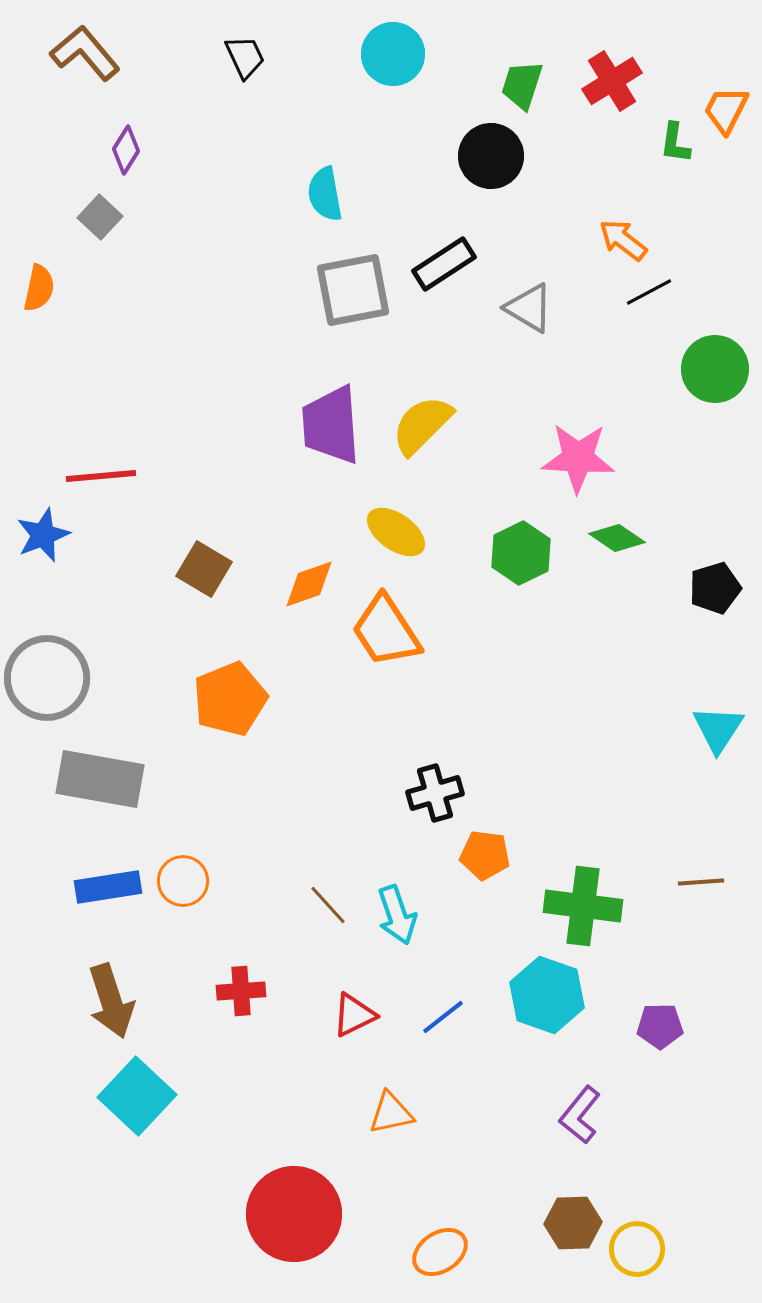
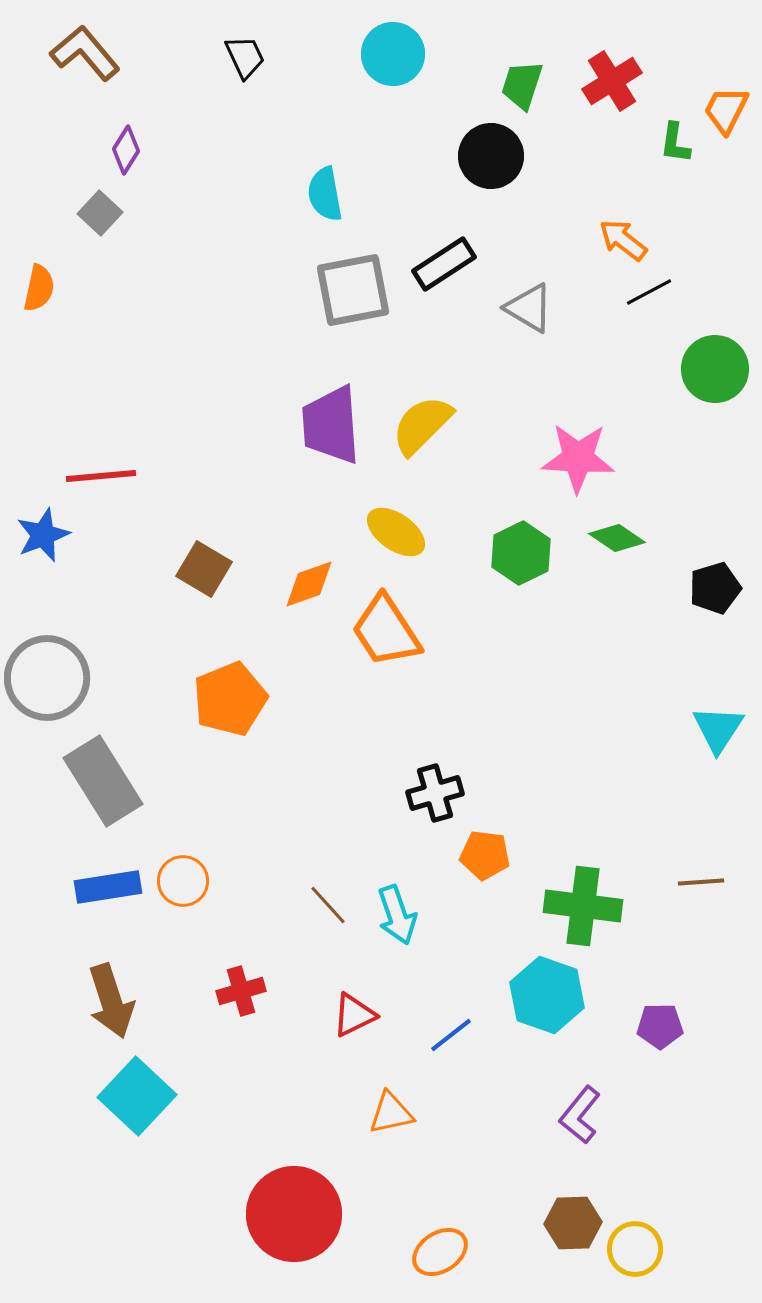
gray square at (100, 217): moved 4 px up
gray rectangle at (100, 779): moved 3 px right, 2 px down; rotated 48 degrees clockwise
red cross at (241, 991): rotated 12 degrees counterclockwise
blue line at (443, 1017): moved 8 px right, 18 px down
yellow circle at (637, 1249): moved 2 px left
